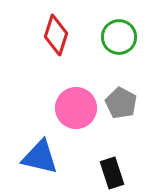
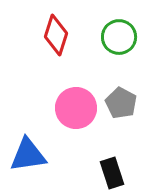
blue triangle: moved 12 px left, 2 px up; rotated 21 degrees counterclockwise
